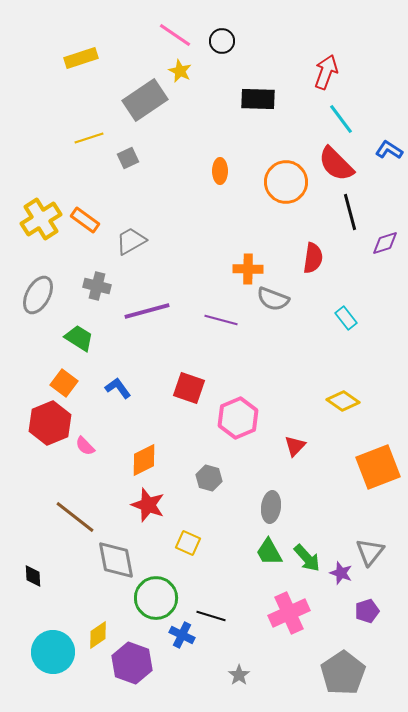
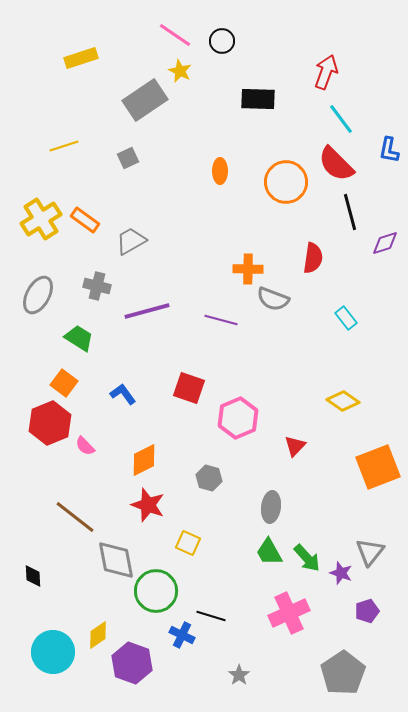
yellow line at (89, 138): moved 25 px left, 8 px down
blue L-shape at (389, 150): rotated 112 degrees counterclockwise
blue L-shape at (118, 388): moved 5 px right, 6 px down
green circle at (156, 598): moved 7 px up
